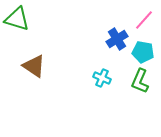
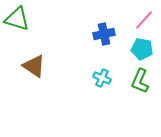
blue cross: moved 13 px left, 5 px up; rotated 20 degrees clockwise
cyan pentagon: moved 1 px left, 3 px up
